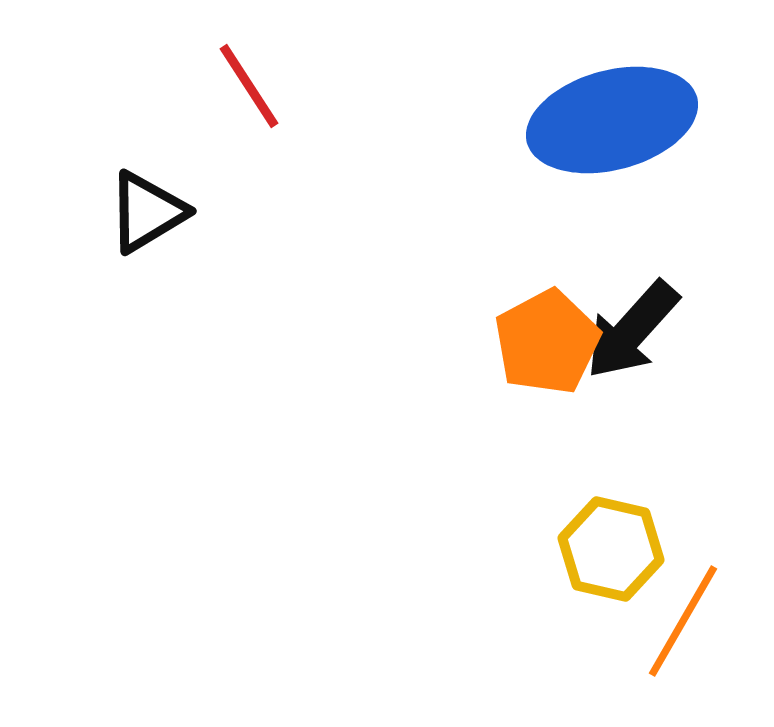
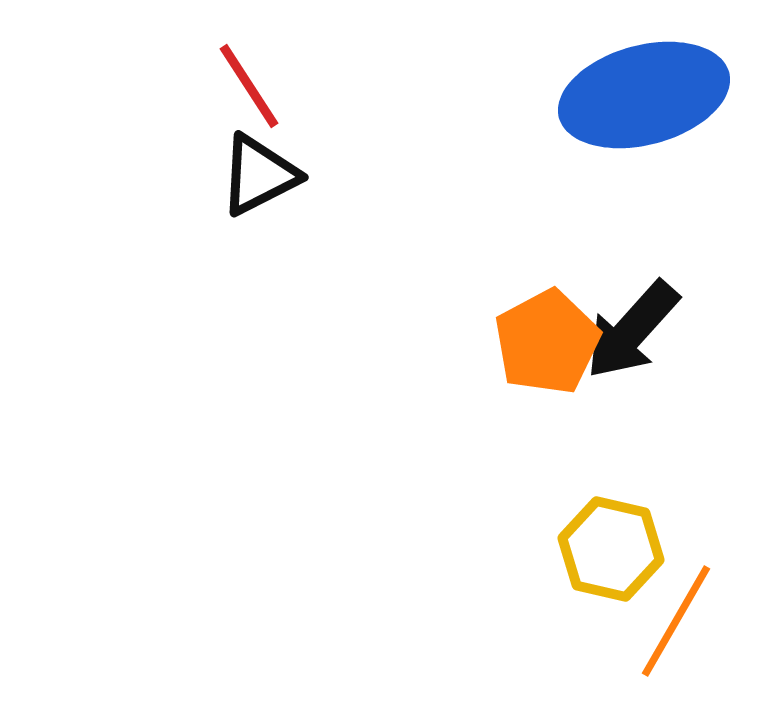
blue ellipse: moved 32 px right, 25 px up
black triangle: moved 112 px right, 37 px up; rotated 4 degrees clockwise
orange line: moved 7 px left
